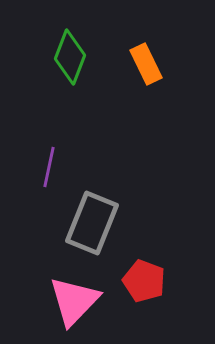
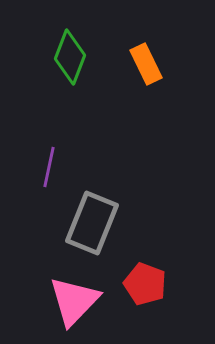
red pentagon: moved 1 px right, 3 px down
